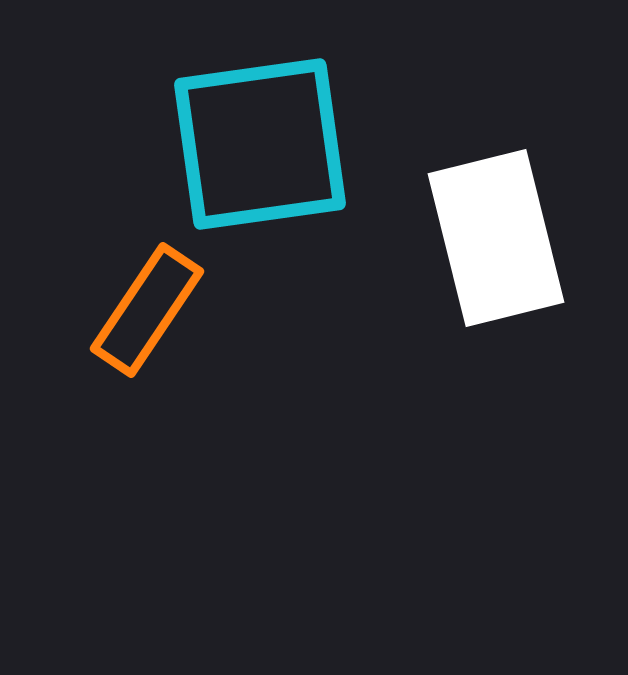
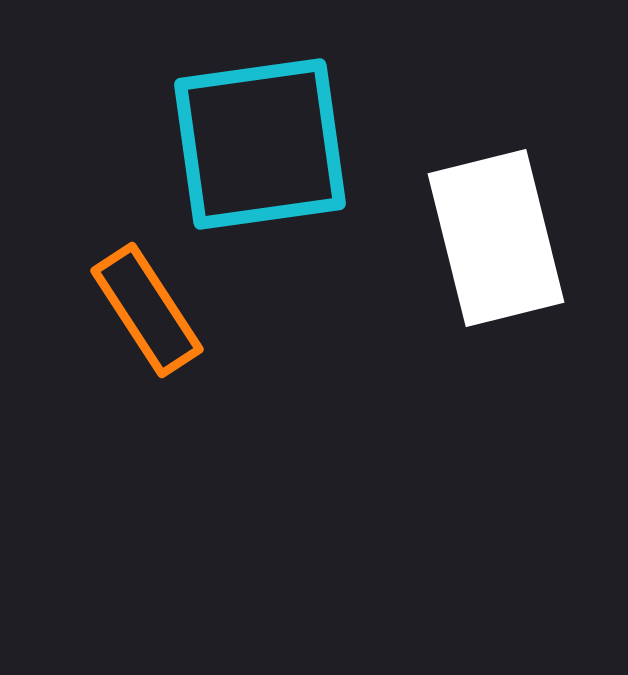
orange rectangle: rotated 67 degrees counterclockwise
